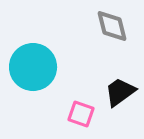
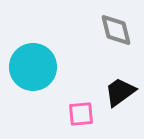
gray diamond: moved 4 px right, 4 px down
pink square: rotated 24 degrees counterclockwise
